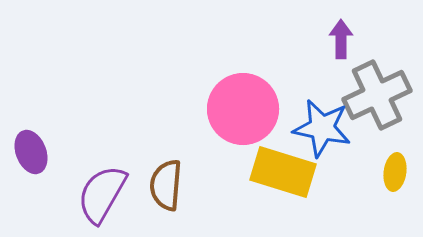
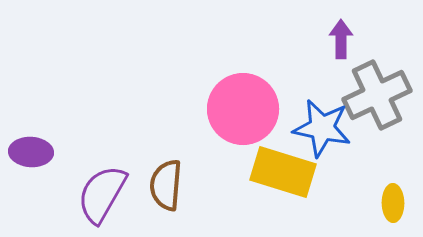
purple ellipse: rotated 66 degrees counterclockwise
yellow ellipse: moved 2 px left, 31 px down; rotated 9 degrees counterclockwise
